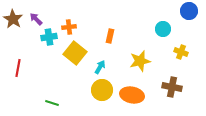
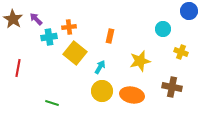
yellow circle: moved 1 px down
